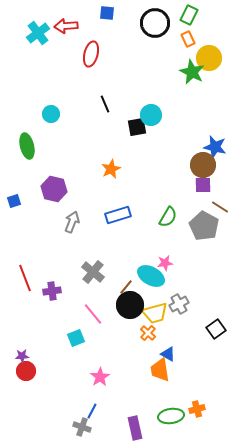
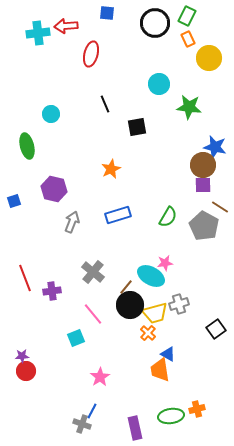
green rectangle at (189, 15): moved 2 px left, 1 px down
cyan cross at (38, 33): rotated 30 degrees clockwise
green star at (192, 72): moved 3 px left, 35 px down; rotated 20 degrees counterclockwise
cyan circle at (151, 115): moved 8 px right, 31 px up
gray cross at (179, 304): rotated 12 degrees clockwise
gray cross at (82, 427): moved 3 px up
